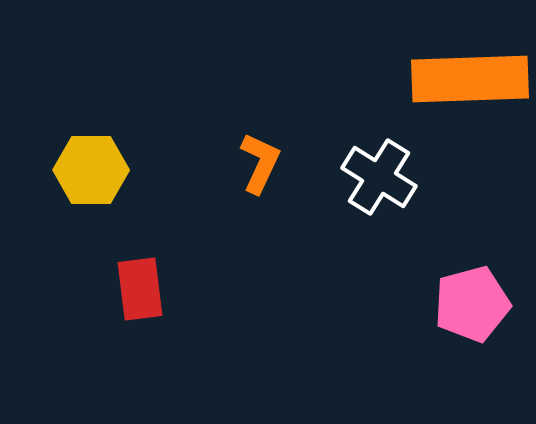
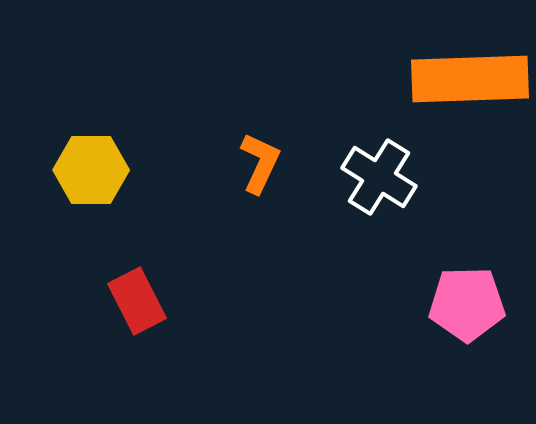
red rectangle: moved 3 px left, 12 px down; rotated 20 degrees counterclockwise
pink pentagon: moved 5 px left; rotated 14 degrees clockwise
